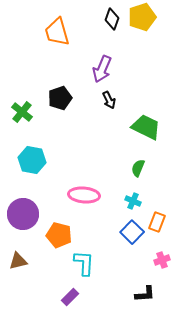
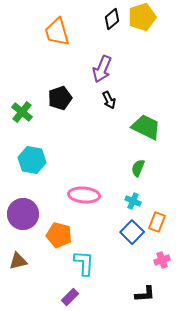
black diamond: rotated 30 degrees clockwise
